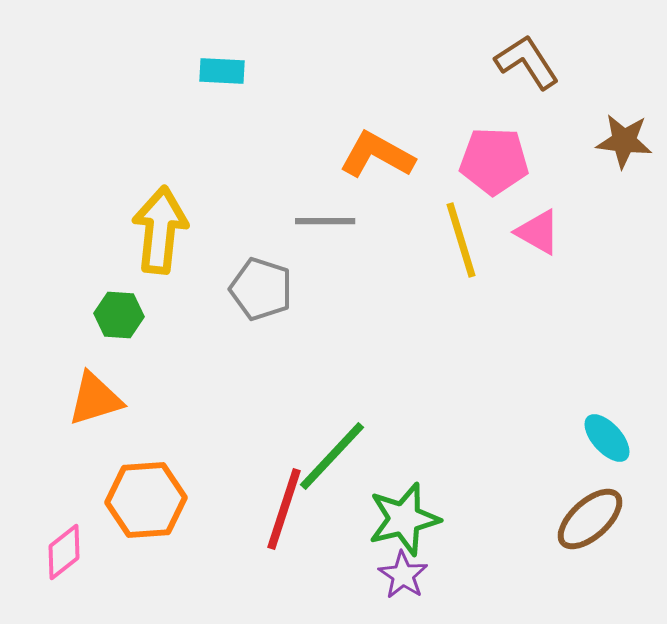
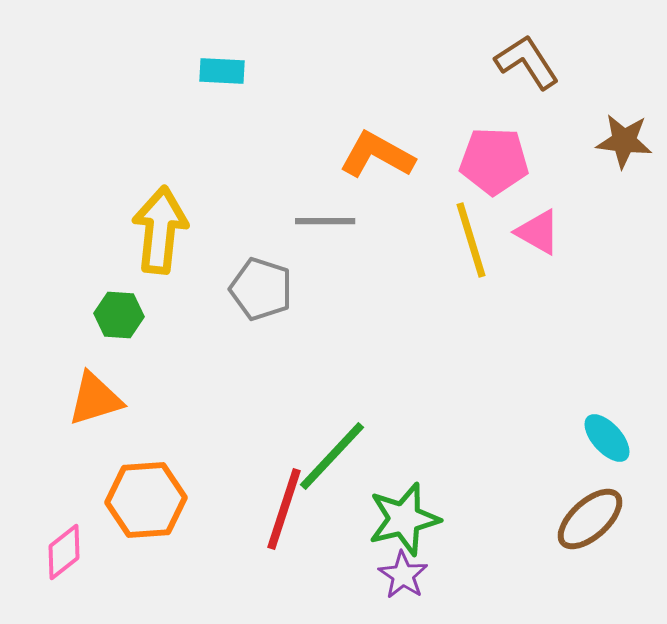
yellow line: moved 10 px right
